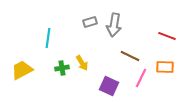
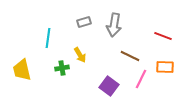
gray rectangle: moved 6 px left
red line: moved 4 px left
yellow arrow: moved 2 px left, 8 px up
yellow trapezoid: rotated 75 degrees counterclockwise
pink line: moved 1 px down
purple square: rotated 12 degrees clockwise
